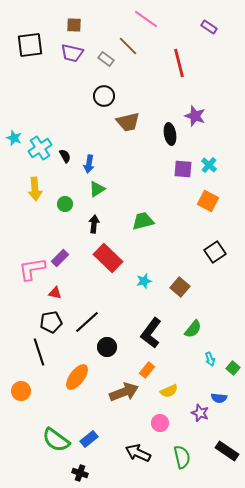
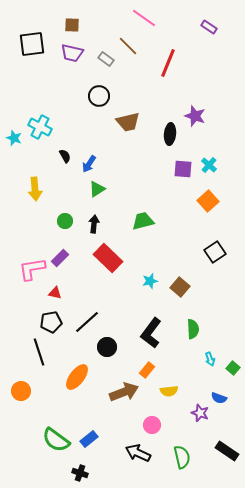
pink line at (146, 19): moved 2 px left, 1 px up
brown square at (74, 25): moved 2 px left
black square at (30, 45): moved 2 px right, 1 px up
red line at (179, 63): moved 11 px left; rotated 36 degrees clockwise
black circle at (104, 96): moved 5 px left
black ellipse at (170, 134): rotated 15 degrees clockwise
cyan cross at (40, 148): moved 21 px up; rotated 30 degrees counterclockwise
blue arrow at (89, 164): rotated 24 degrees clockwise
orange square at (208, 201): rotated 20 degrees clockwise
green circle at (65, 204): moved 17 px down
cyan star at (144, 281): moved 6 px right
green semicircle at (193, 329): rotated 42 degrees counterclockwise
yellow semicircle at (169, 391): rotated 18 degrees clockwise
blue semicircle at (219, 398): rotated 14 degrees clockwise
pink circle at (160, 423): moved 8 px left, 2 px down
